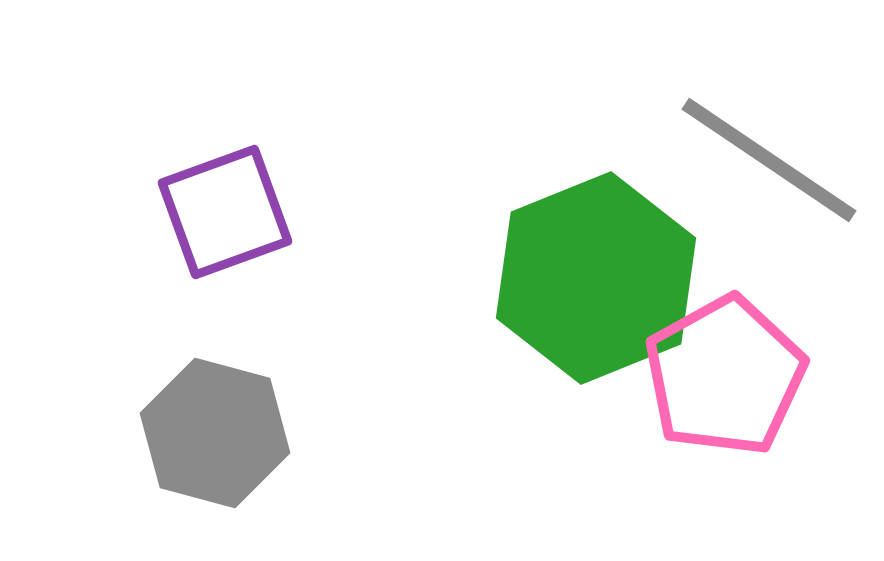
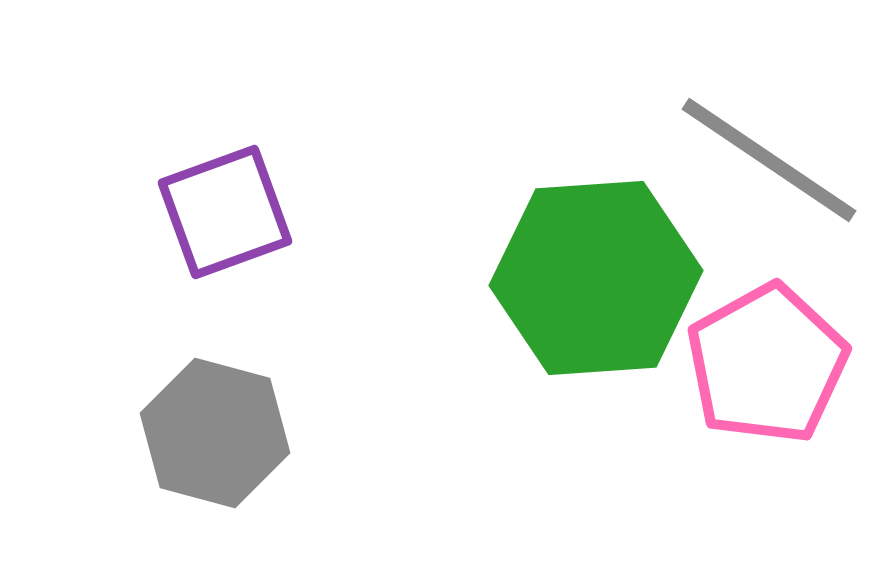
green hexagon: rotated 18 degrees clockwise
pink pentagon: moved 42 px right, 12 px up
